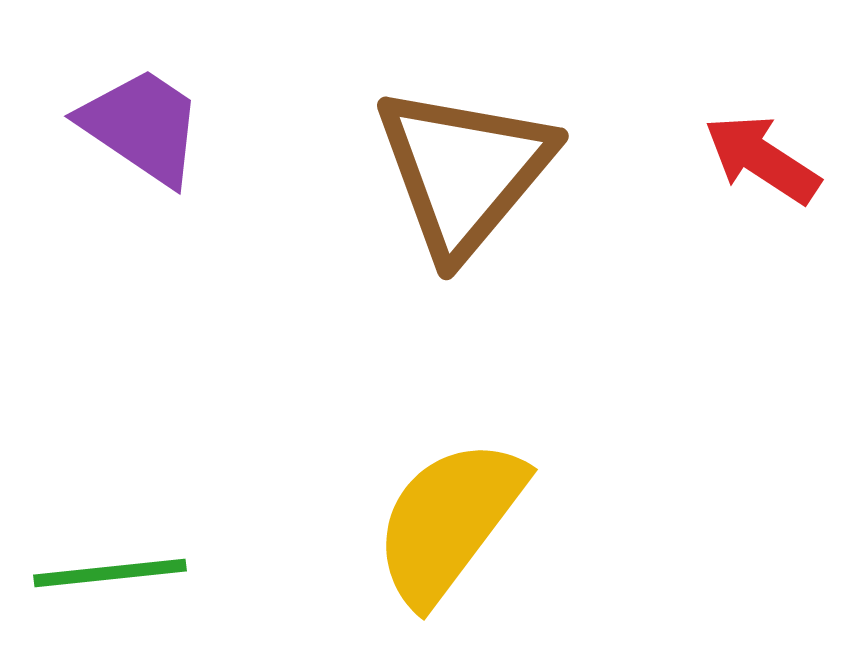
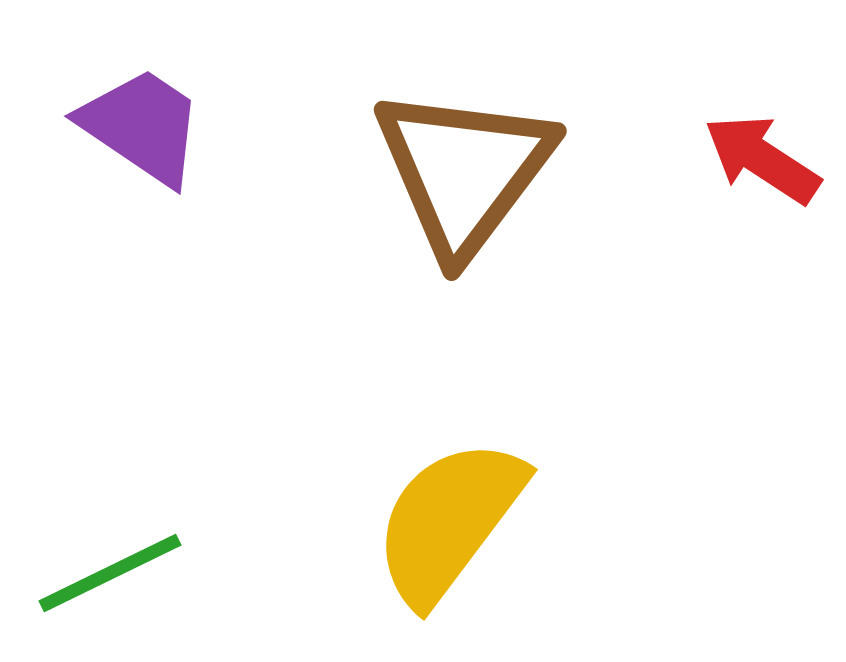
brown triangle: rotated 3 degrees counterclockwise
green line: rotated 20 degrees counterclockwise
